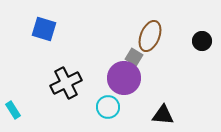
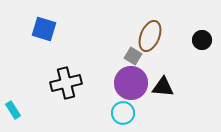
black circle: moved 1 px up
gray square: moved 1 px left, 1 px up
purple circle: moved 7 px right, 5 px down
black cross: rotated 12 degrees clockwise
cyan circle: moved 15 px right, 6 px down
black triangle: moved 28 px up
